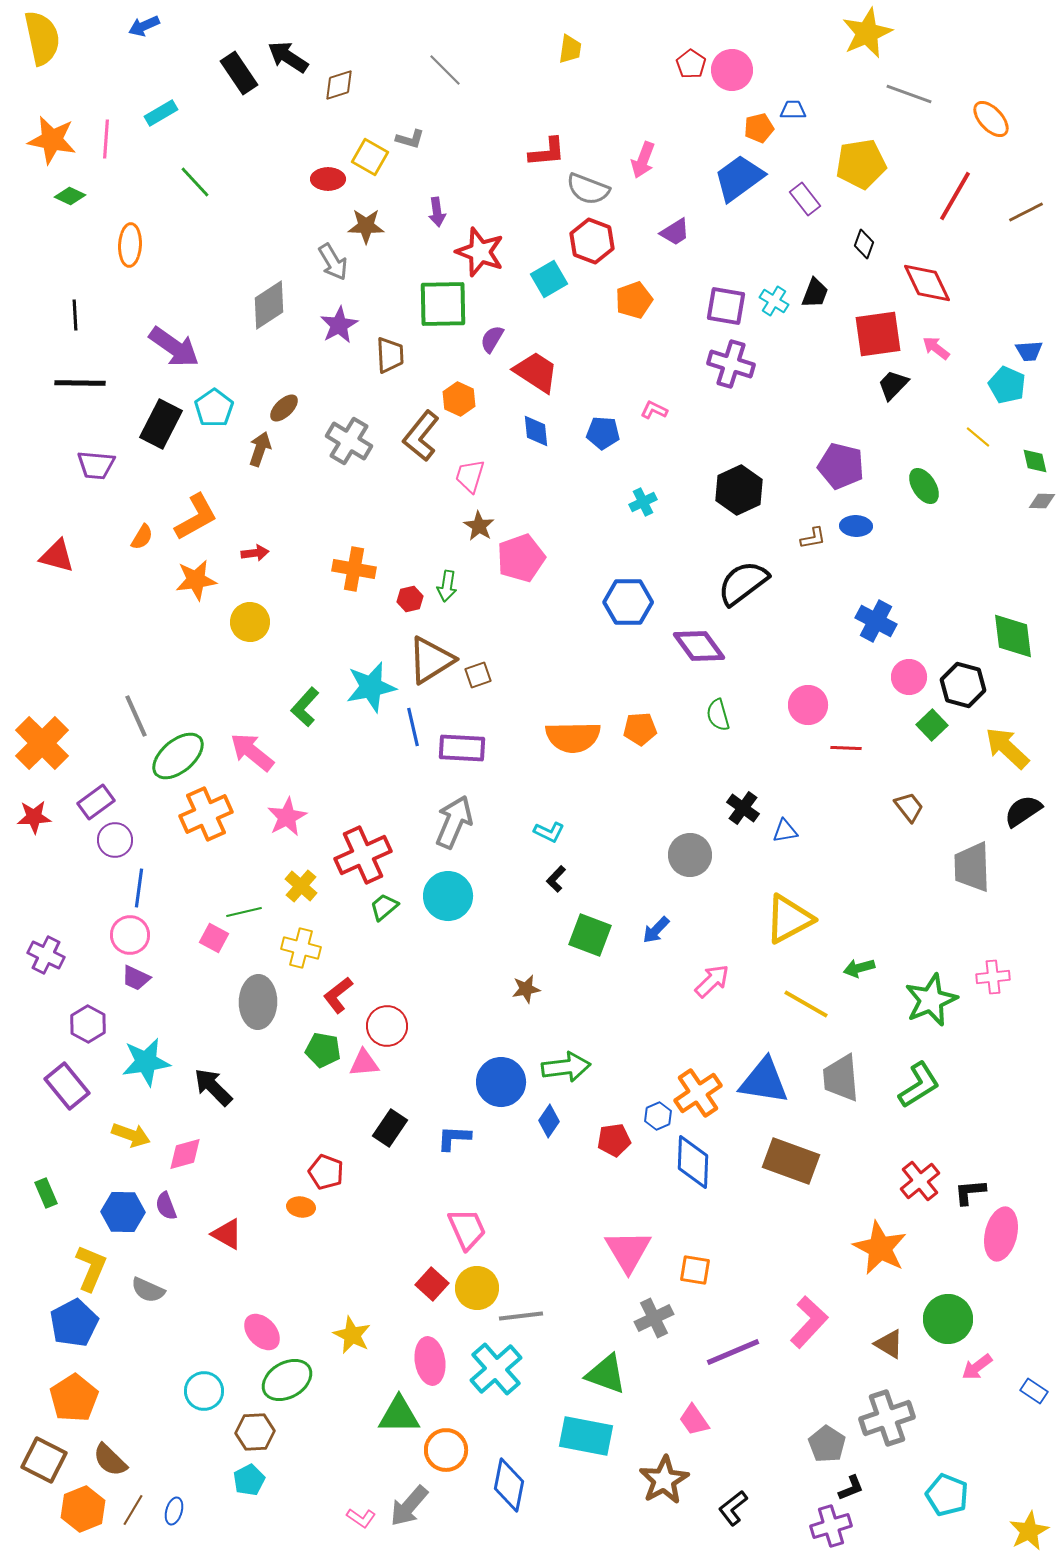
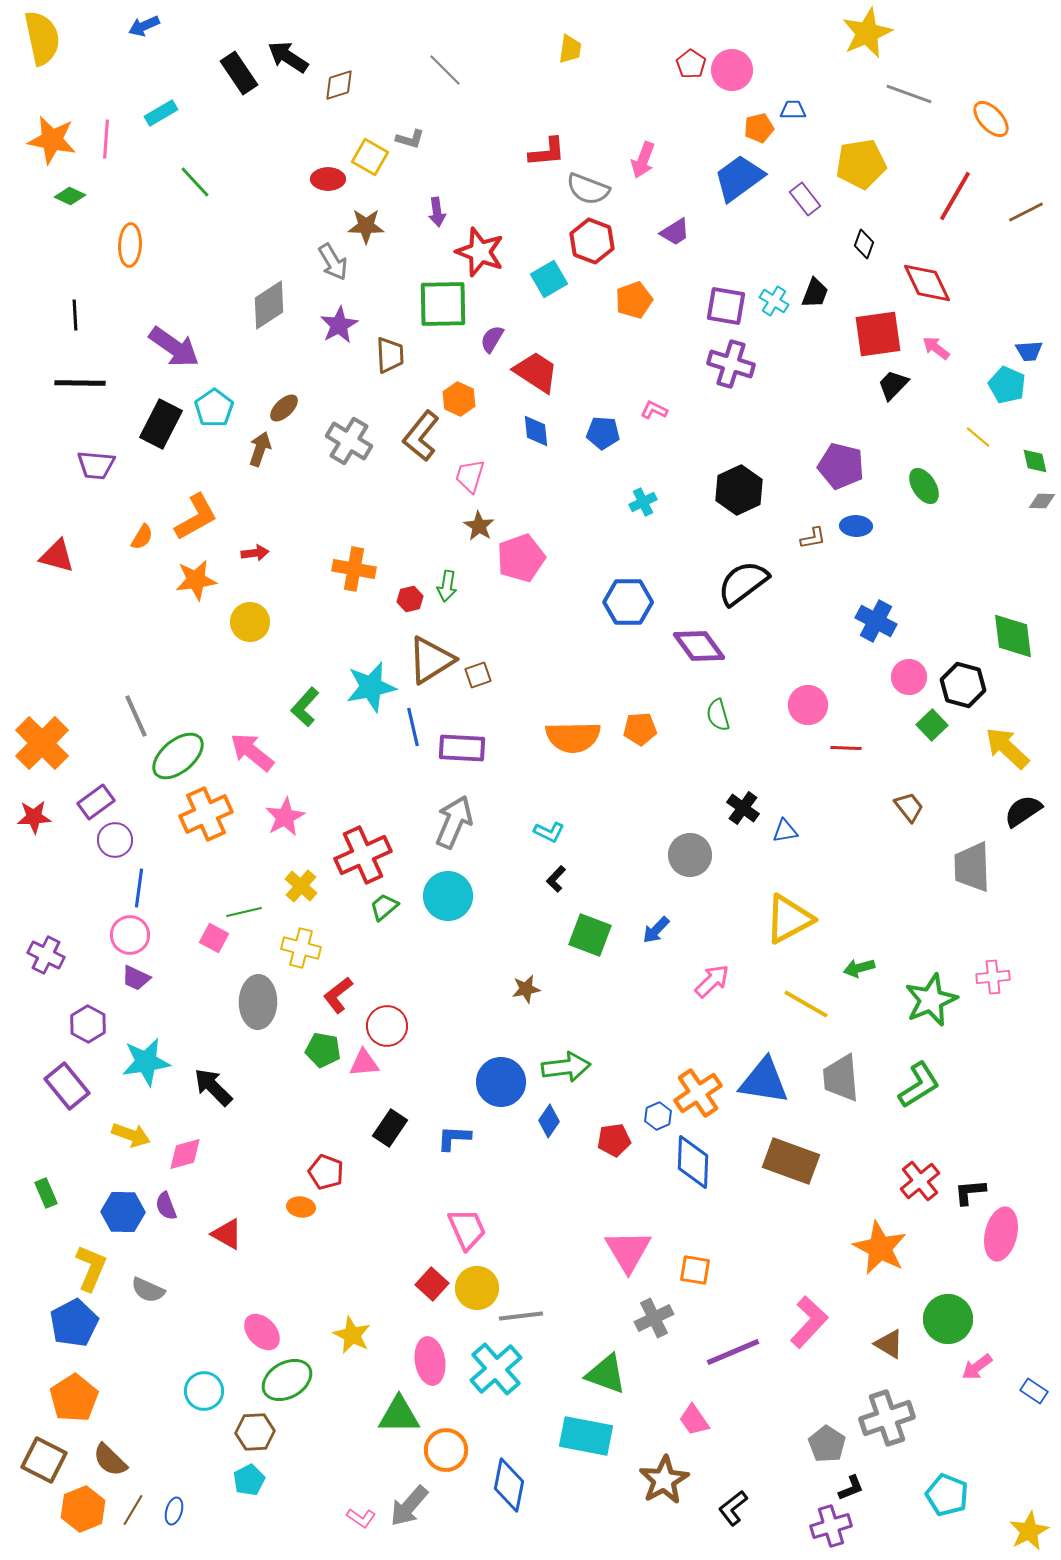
pink star at (287, 817): moved 2 px left
